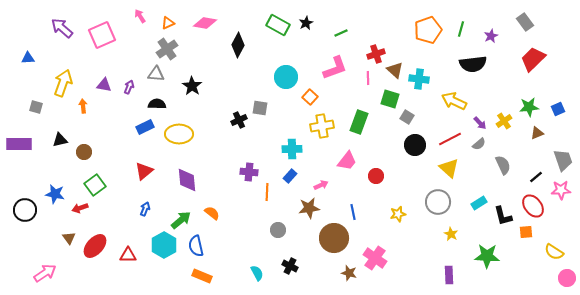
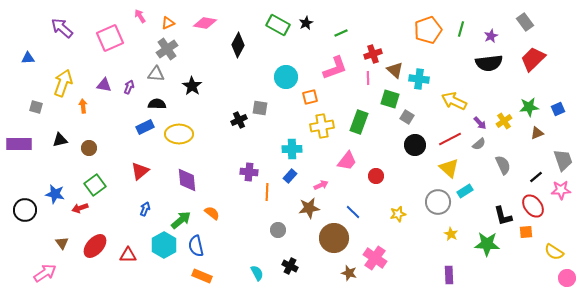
pink square at (102, 35): moved 8 px right, 3 px down
red cross at (376, 54): moved 3 px left
black semicircle at (473, 64): moved 16 px right, 1 px up
orange square at (310, 97): rotated 35 degrees clockwise
brown circle at (84, 152): moved 5 px right, 4 px up
red triangle at (144, 171): moved 4 px left
cyan rectangle at (479, 203): moved 14 px left, 12 px up
blue line at (353, 212): rotated 35 degrees counterclockwise
brown triangle at (69, 238): moved 7 px left, 5 px down
green star at (487, 256): moved 12 px up
